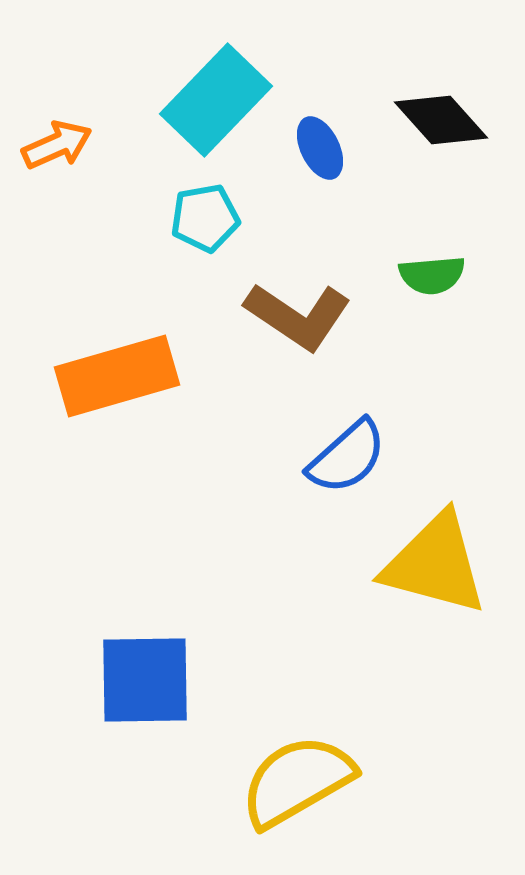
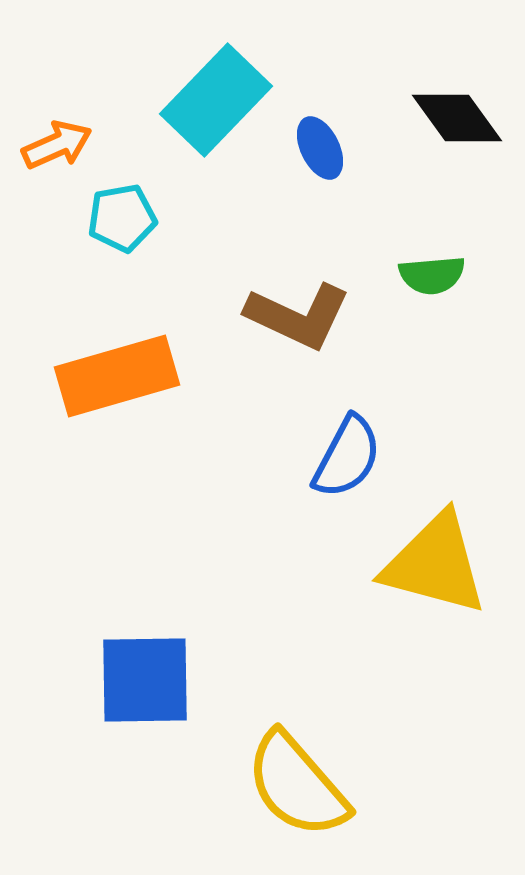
black diamond: moved 16 px right, 2 px up; rotated 6 degrees clockwise
cyan pentagon: moved 83 px left
brown L-shape: rotated 9 degrees counterclockwise
blue semicircle: rotated 20 degrees counterclockwise
yellow semicircle: moved 4 px down; rotated 101 degrees counterclockwise
